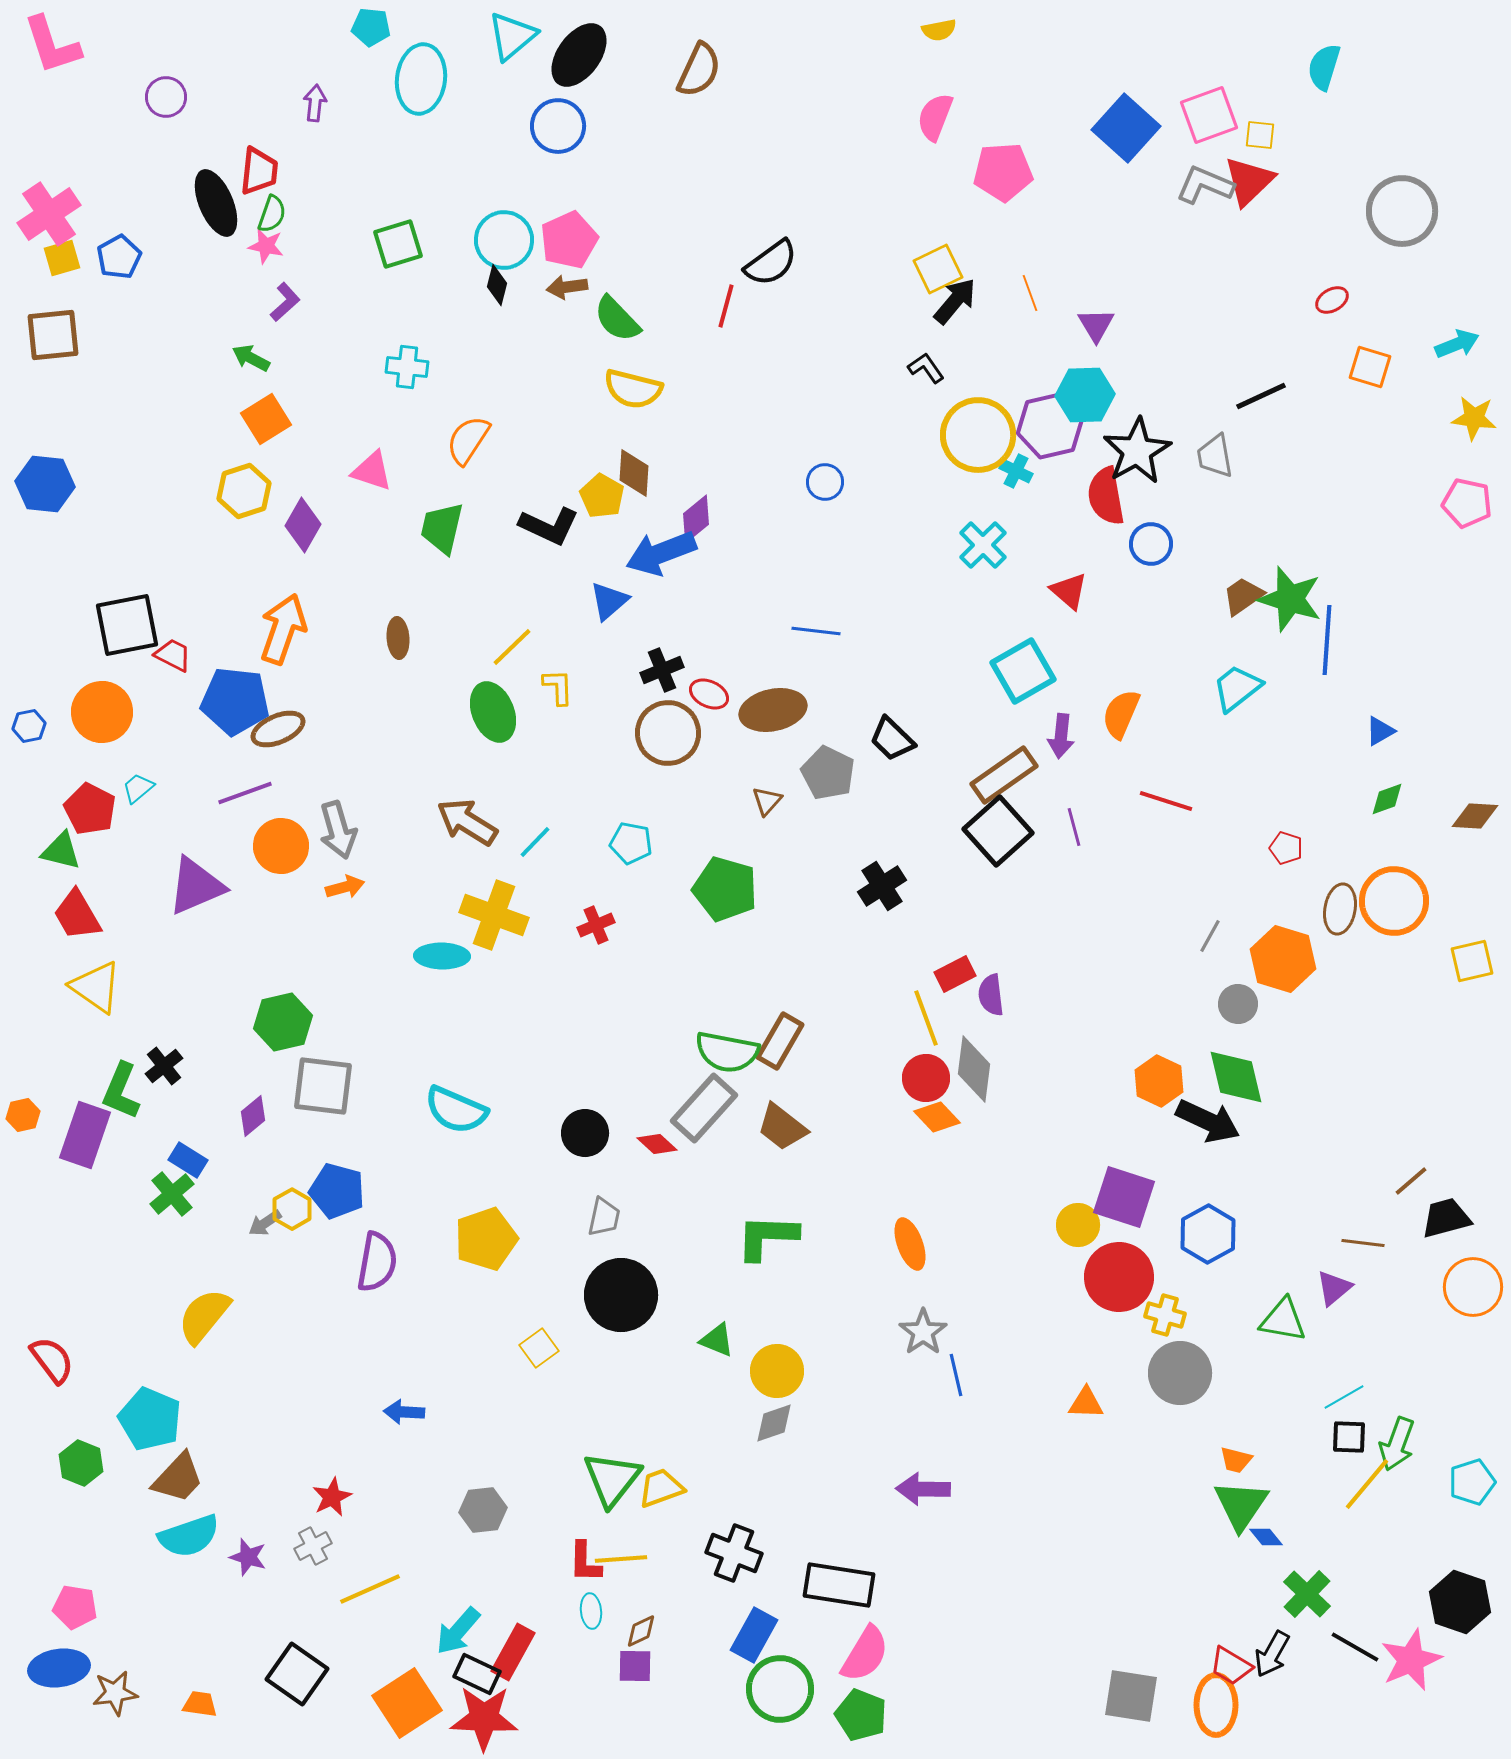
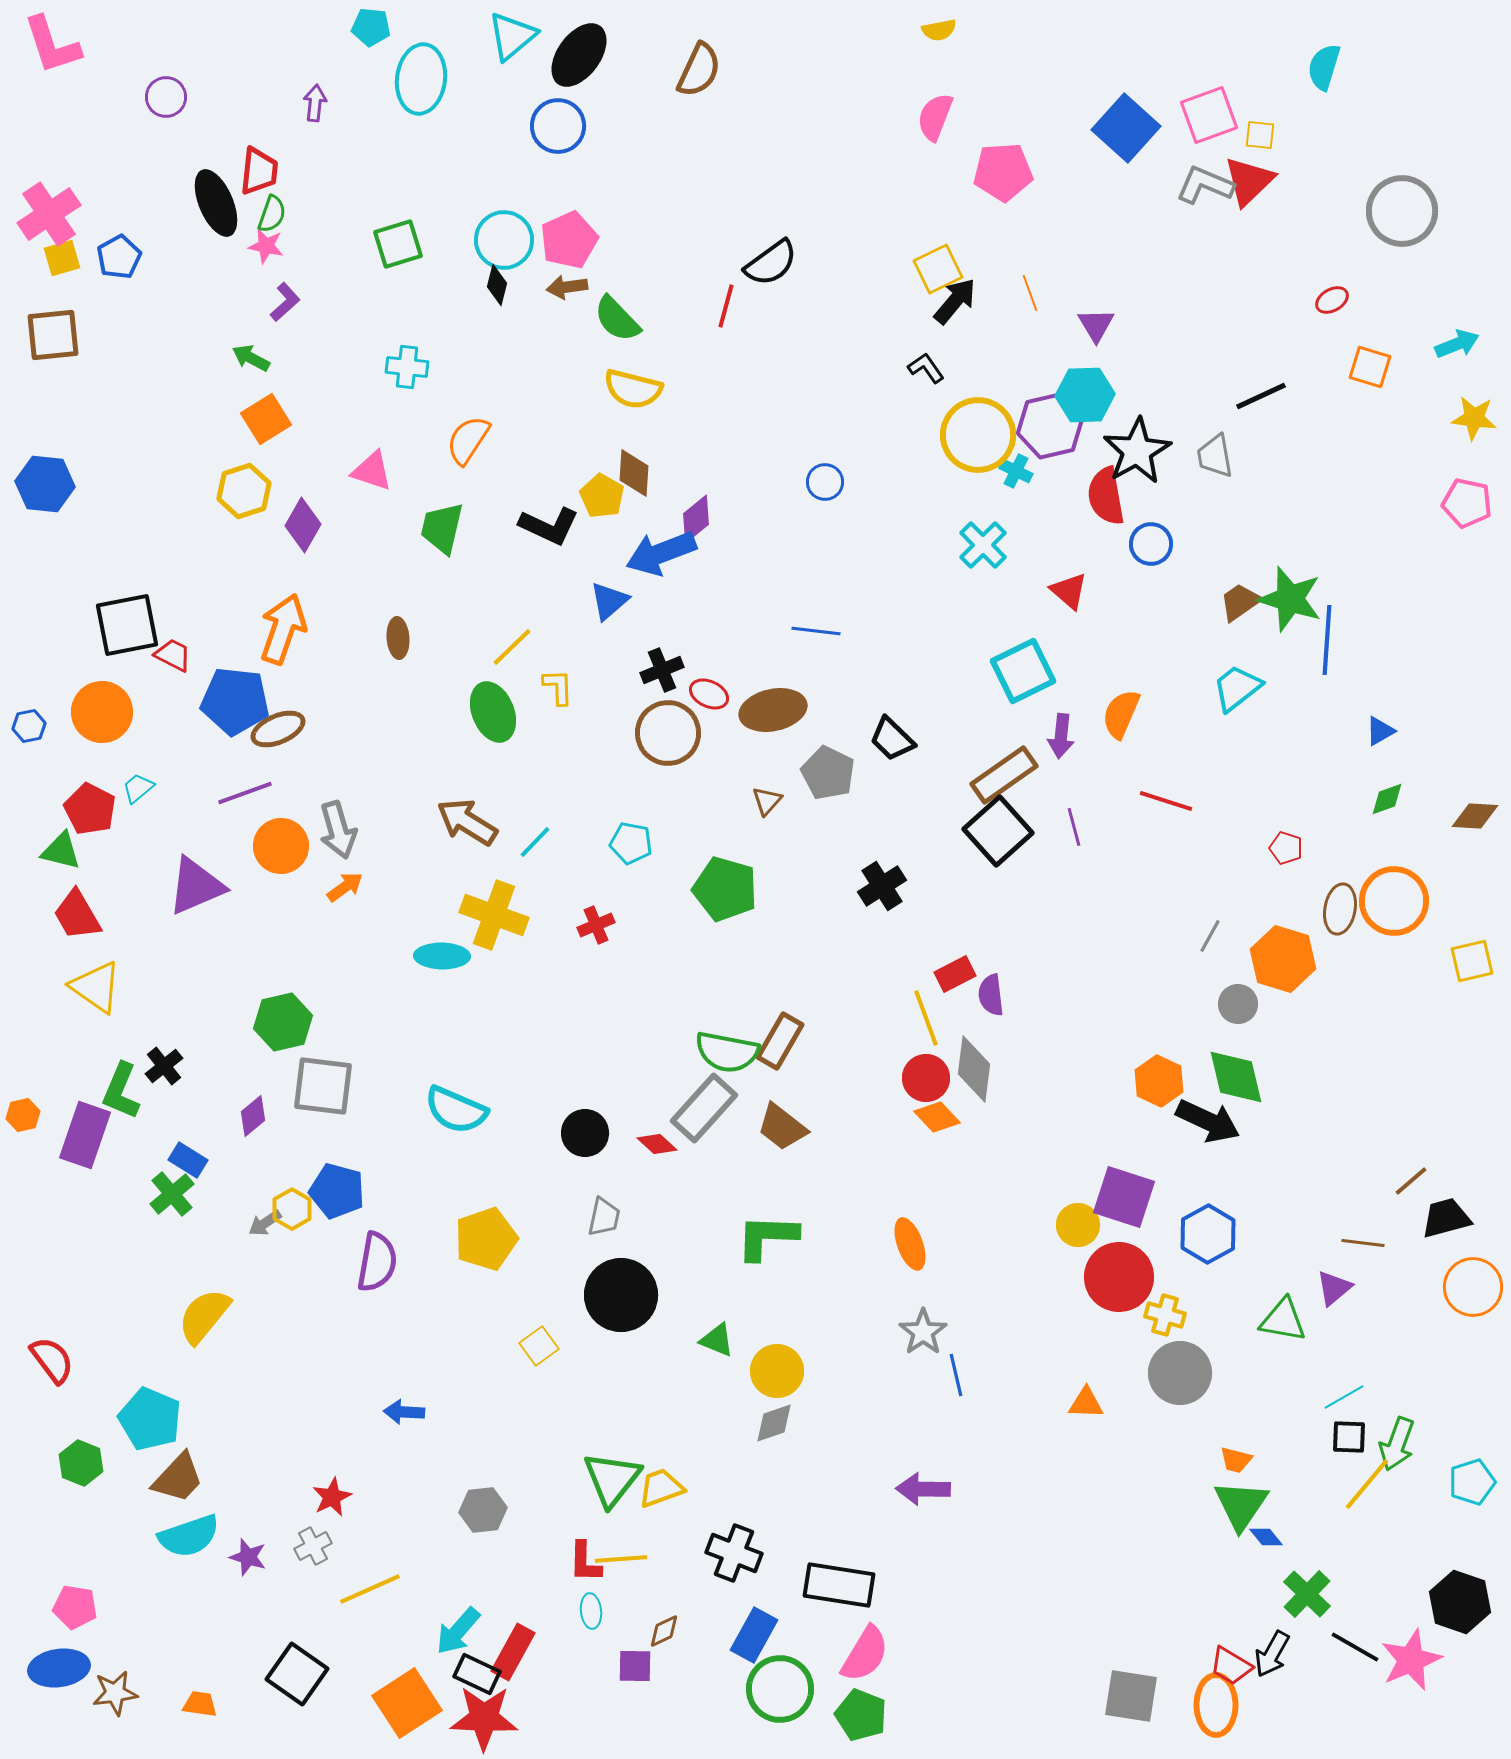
brown trapezoid at (1243, 596): moved 3 px left, 6 px down
cyan square at (1023, 671): rotated 4 degrees clockwise
orange arrow at (345, 887): rotated 21 degrees counterclockwise
yellow square at (539, 1348): moved 2 px up
brown diamond at (641, 1631): moved 23 px right
